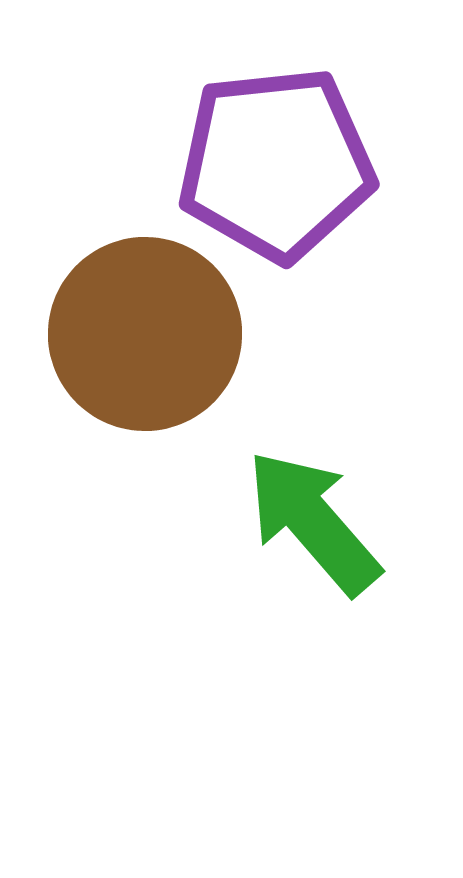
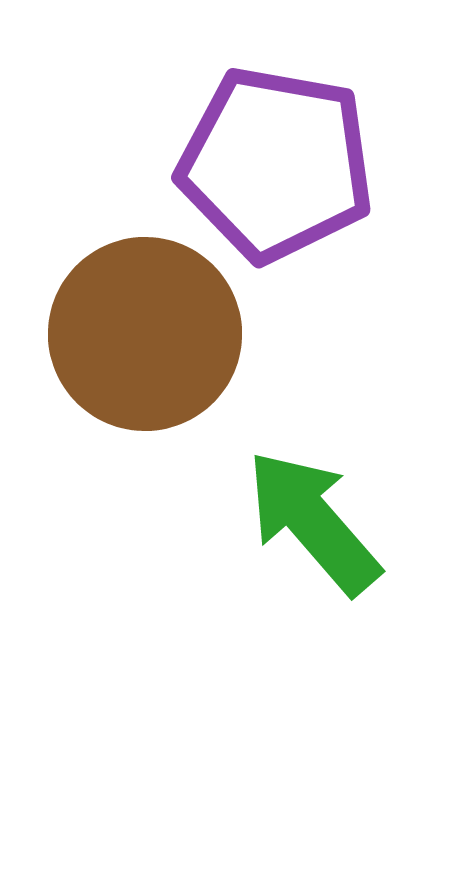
purple pentagon: rotated 16 degrees clockwise
